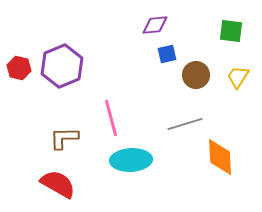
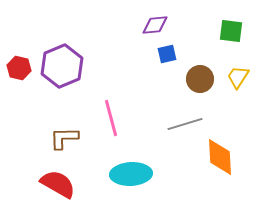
brown circle: moved 4 px right, 4 px down
cyan ellipse: moved 14 px down
